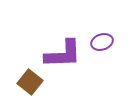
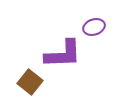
purple ellipse: moved 8 px left, 15 px up
